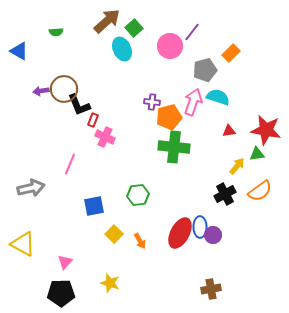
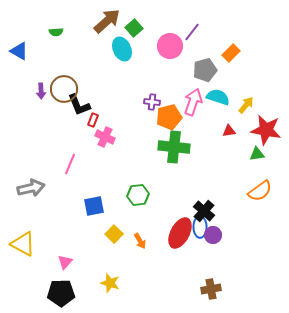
purple arrow: rotated 84 degrees counterclockwise
yellow arrow: moved 9 px right, 61 px up
black cross: moved 21 px left, 17 px down; rotated 20 degrees counterclockwise
